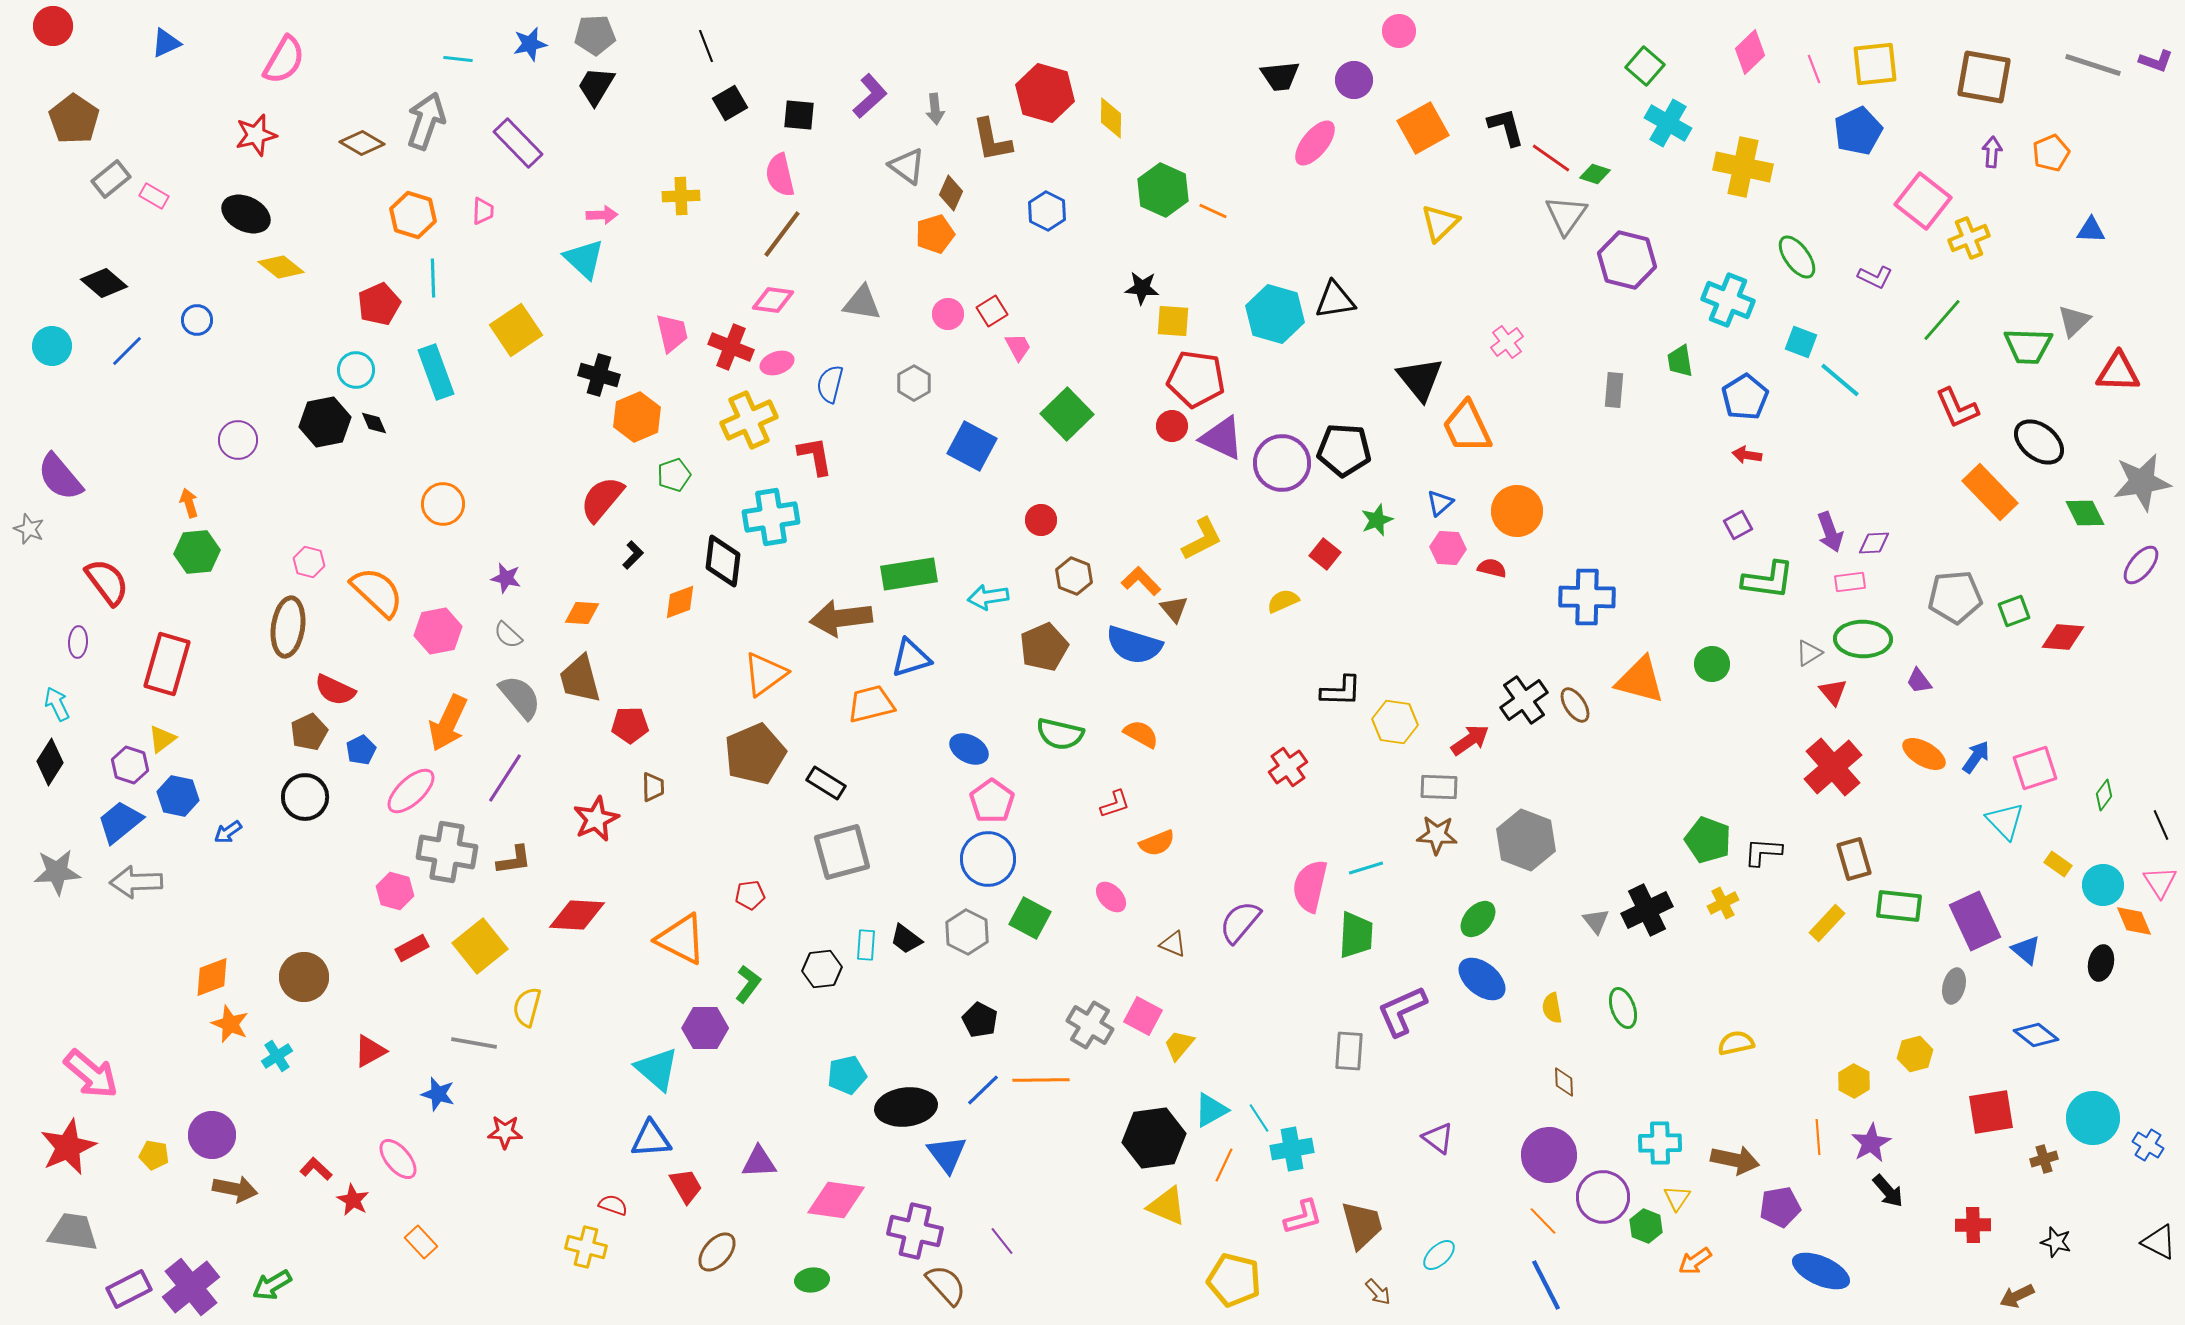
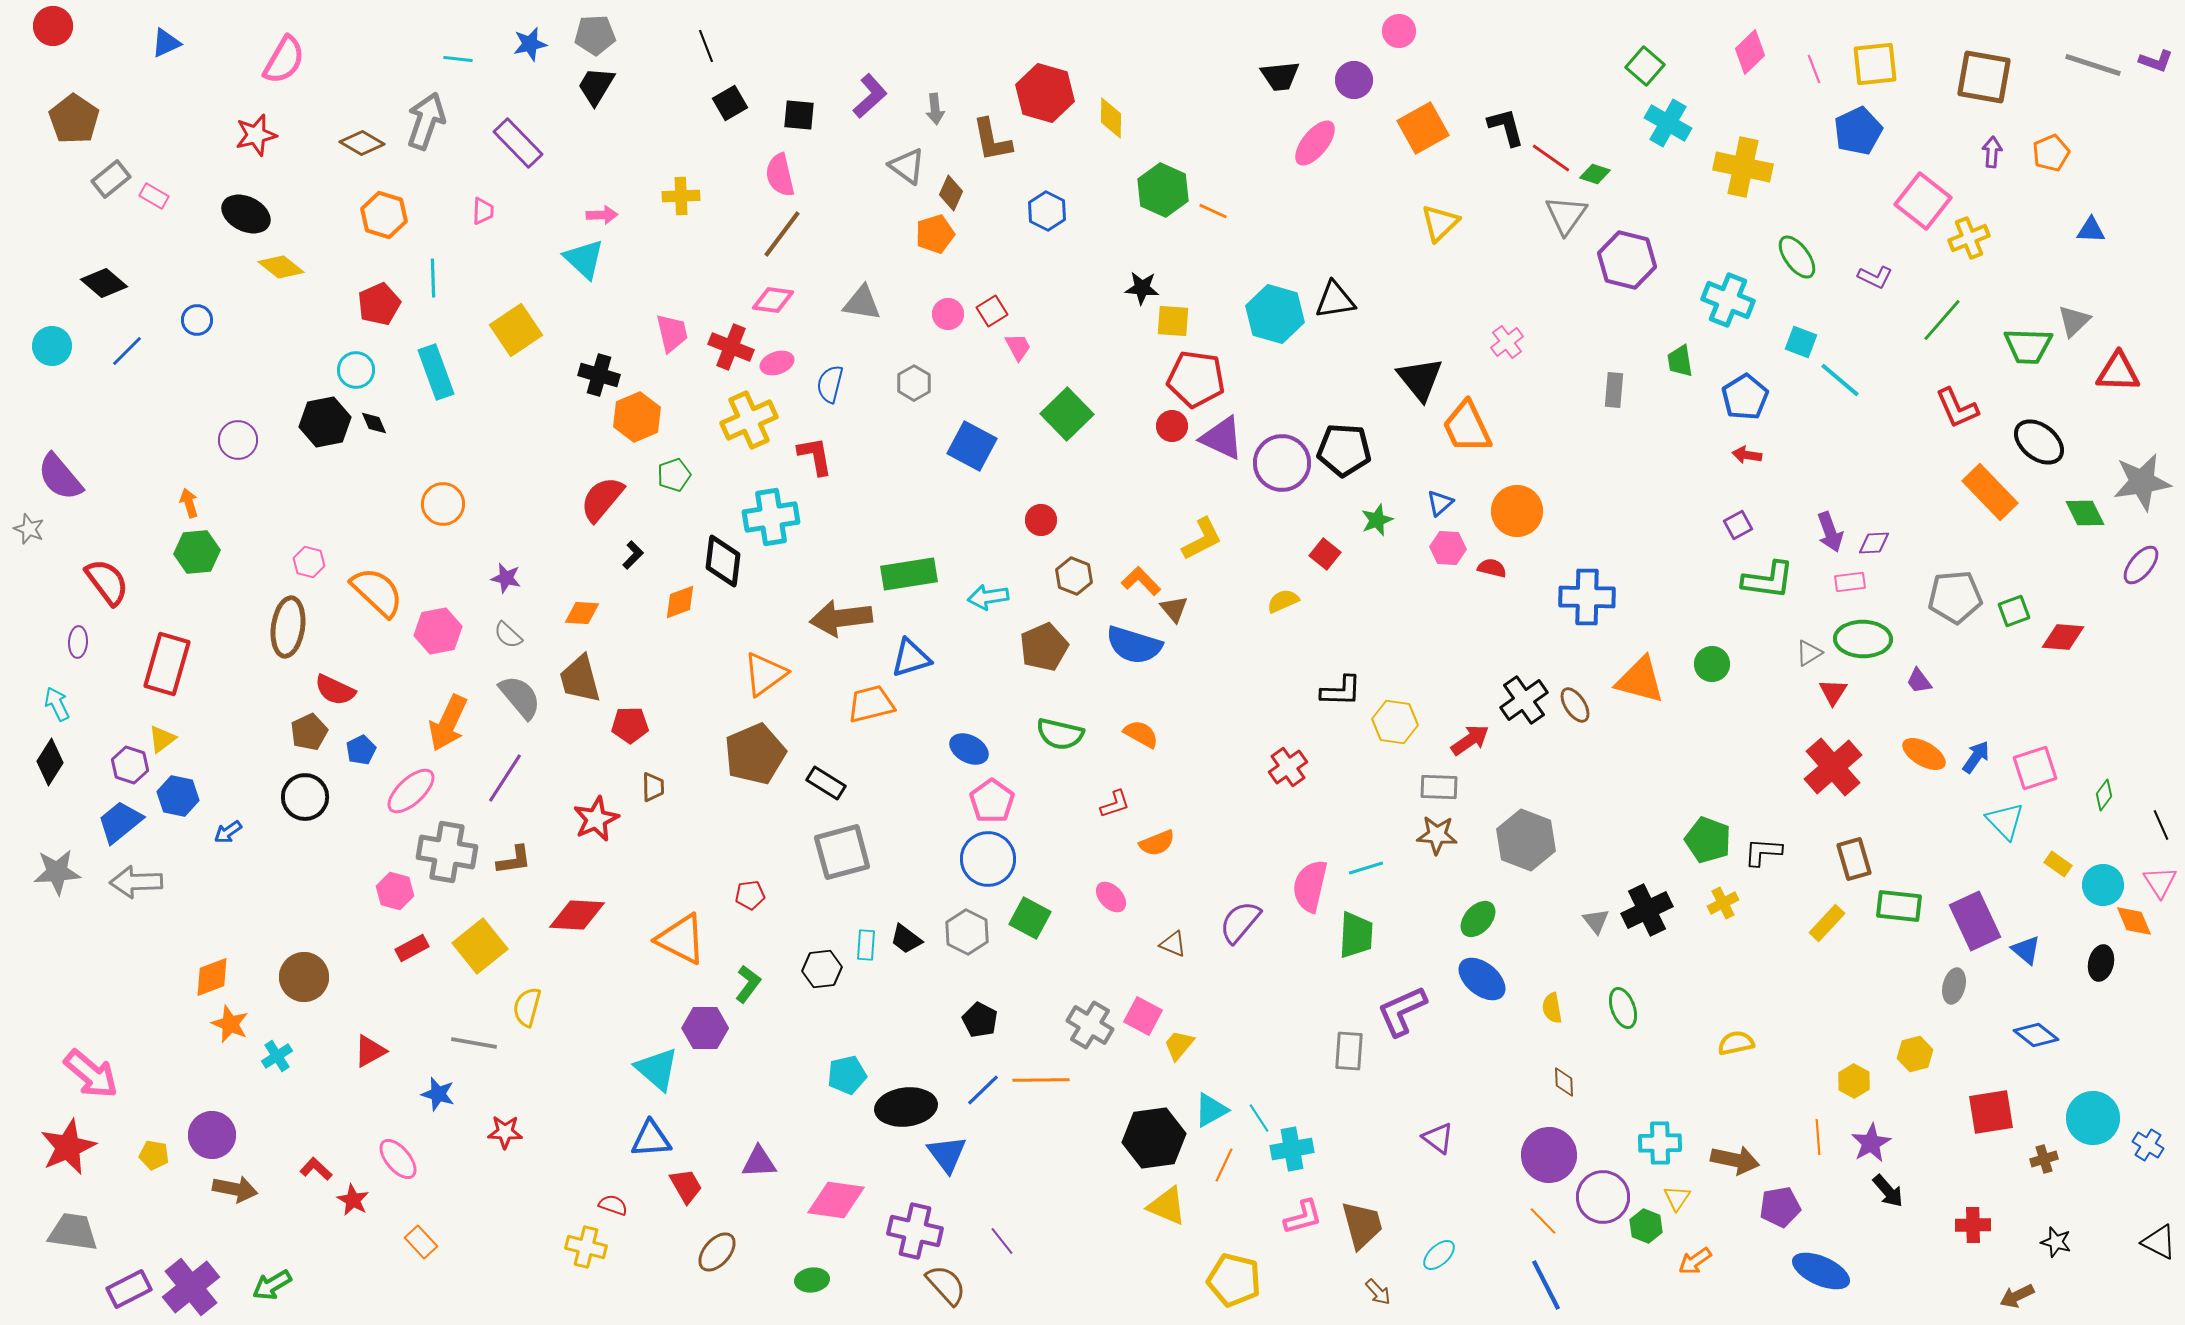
orange hexagon at (413, 215): moved 29 px left
red triangle at (1833, 692): rotated 12 degrees clockwise
